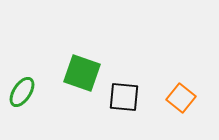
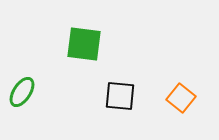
green square: moved 2 px right, 29 px up; rotated 12 degrees counterclockwise
black square: moved 4 px left, 1 px up
